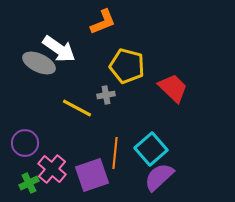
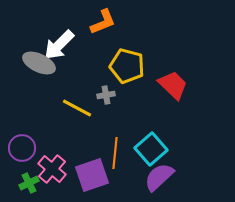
white arrow: moved 4 px up; rotated 100 degrees clockwise
red trapezoid: moved 3 px up
purple circle: moved 3 px left, 5 px down
